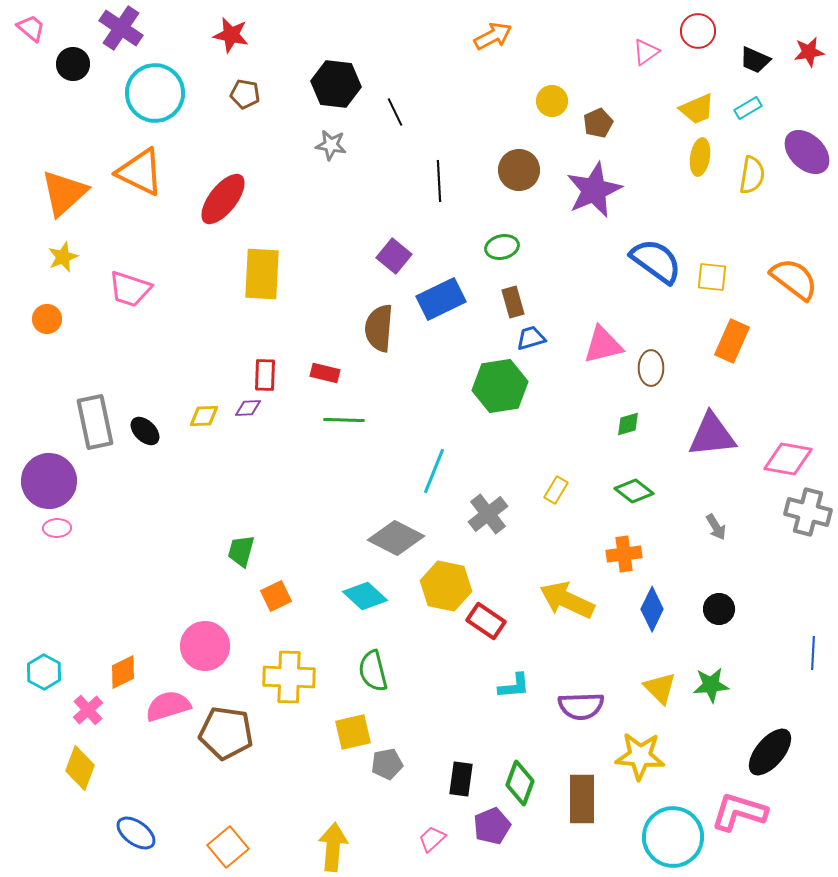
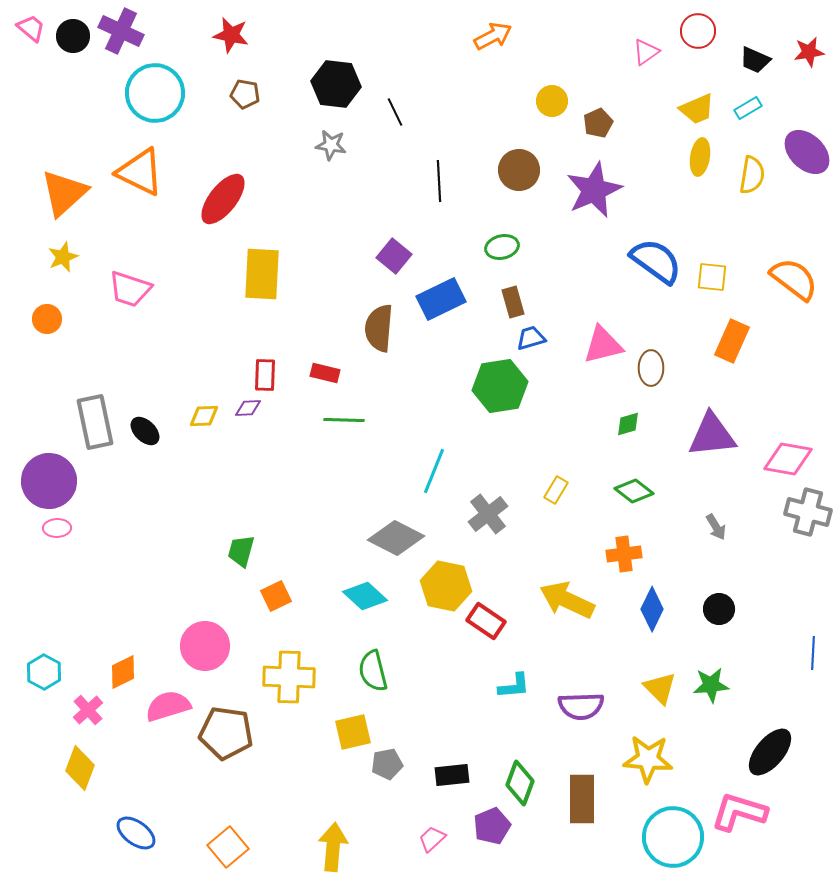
purple cross at (121, 28): moved 3 px down; rotated 9 degrees counterclockwise
black circle at (73, 64): moved 28 px up
yellow star at (640, 756): moved 8 px right, 3 px down
black rectangle at (461, 779): moved 9 px left, 4 px up; rotated 76 degrees clockwise
